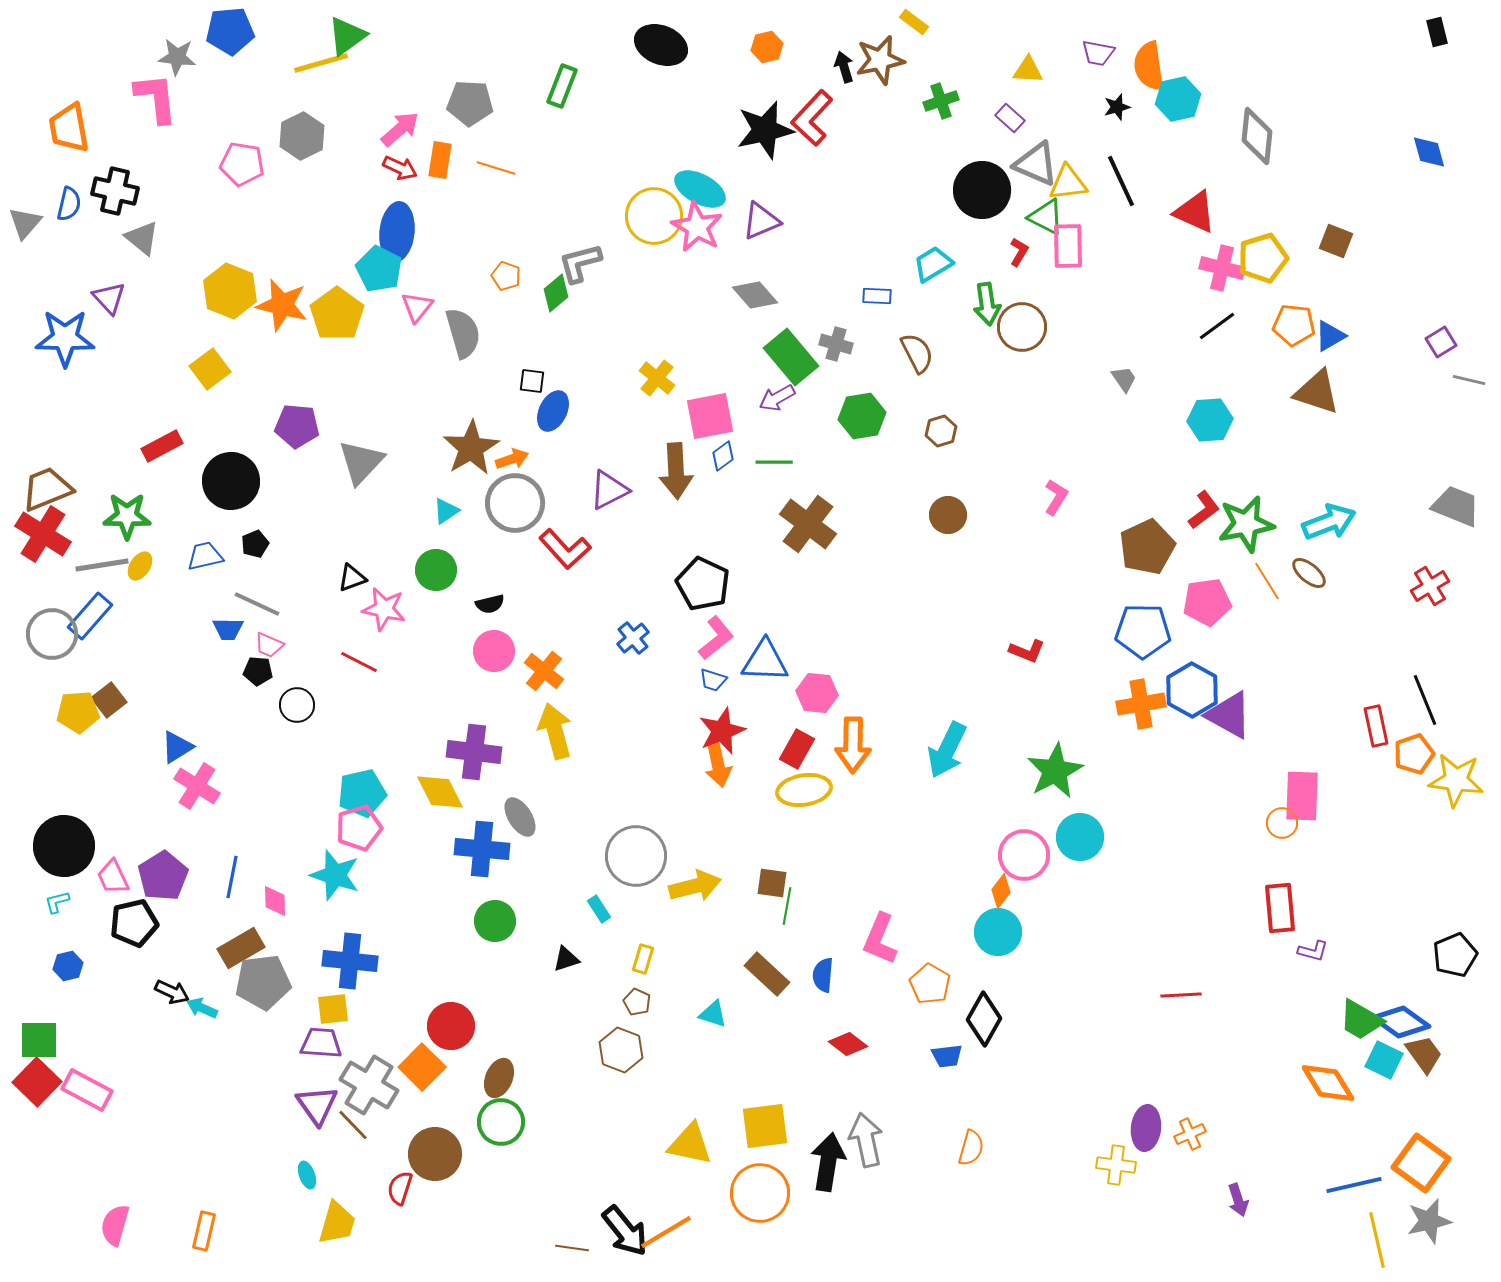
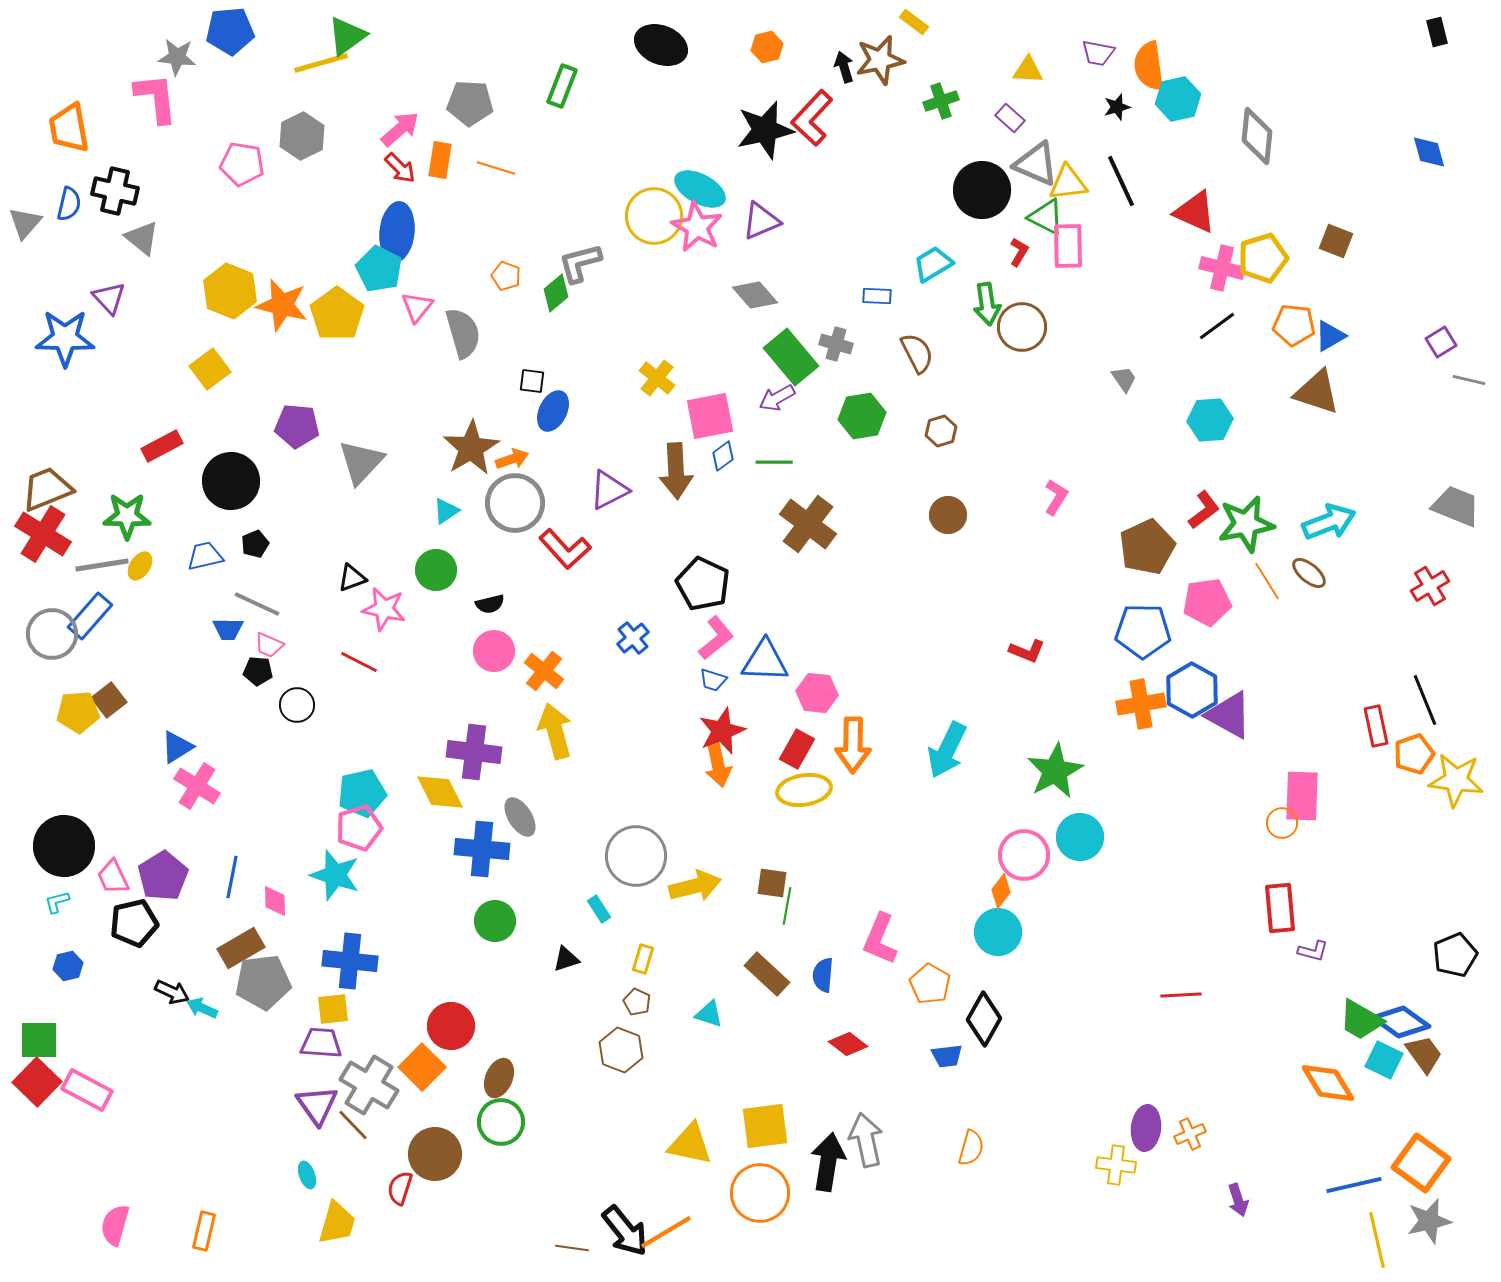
red arrow at (400, 168): rotated 20 degrees clockwise
cyan triangle at (713, 1014): moved 4 px left
